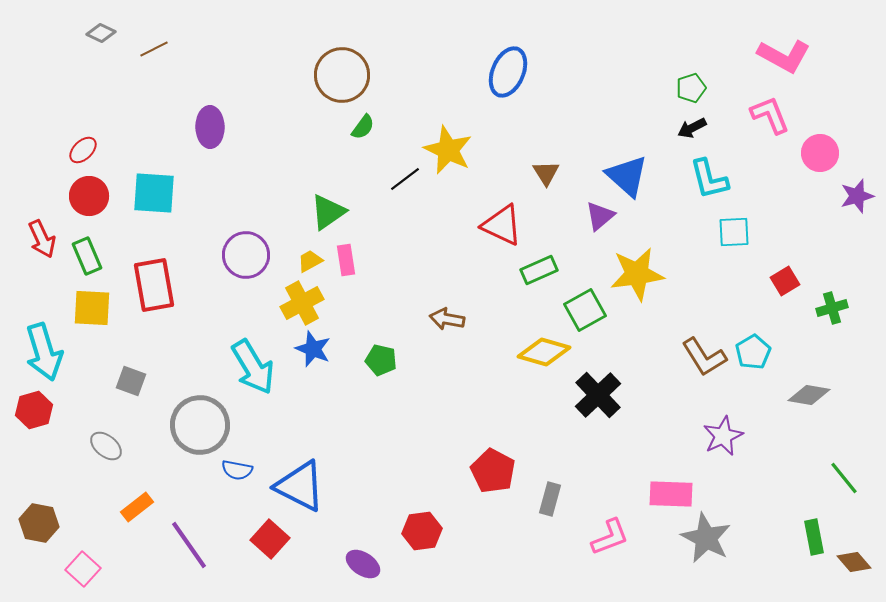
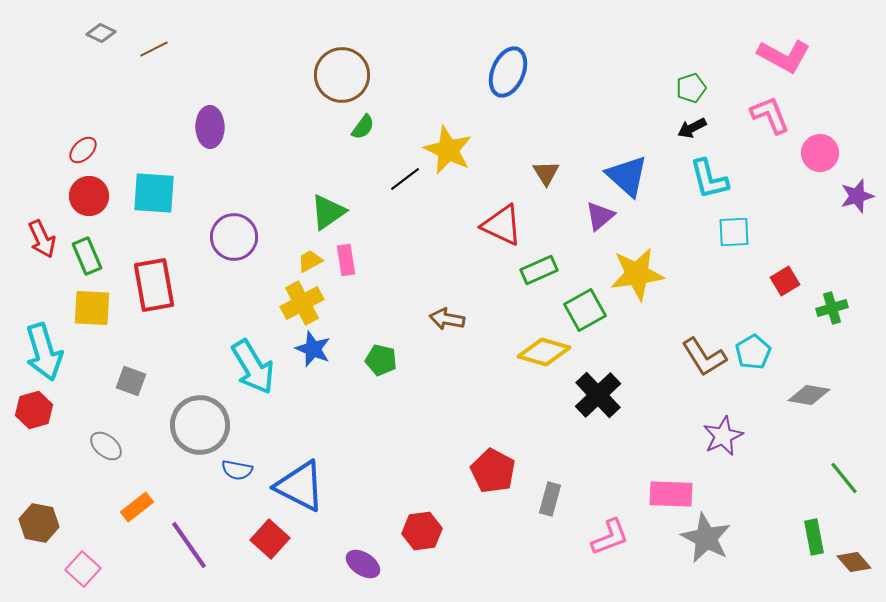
purple circle at (246, 255): moved 12 px left, 18 px up
